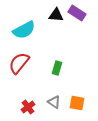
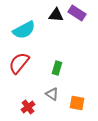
gray triangle: moved 2 px left, 8 px up
